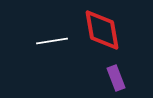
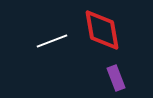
white line: rotated 12 degrees counterclockwise
